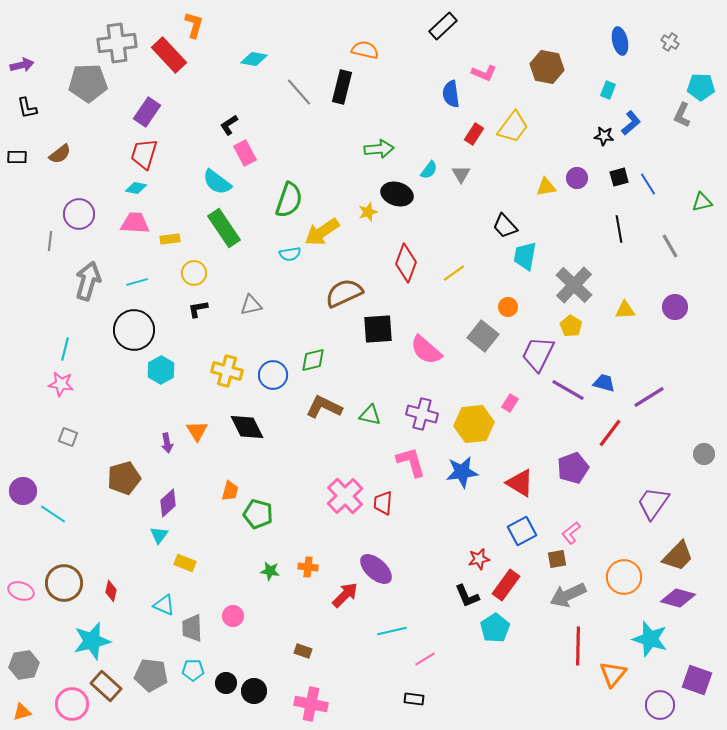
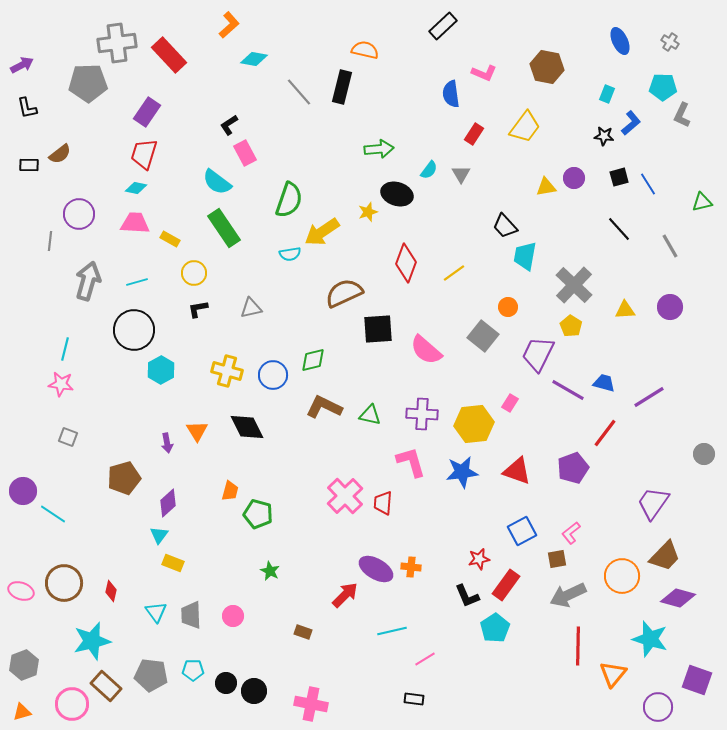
orange L-shape at (194, 25): moved 35 px right; rotated 32 degrees clockwise
blue ellipse at (620, 41): rotated 12 degrees counterclockwise
purple arrow at (22, 65): rotated 15 degrees counterclockwise
cyan pentagon at (701, 87): moved 38 px left
cyan rectangle at (608, 90): moved 1 px left, 4 px down
yellow trapezoid at (513, 127): moved 12 px right
black rectangle at (17, 157): moved 12 px right, 8 px down
purple circle at (577, 178): moved 3 px left
black line at (619, 229): rotated 32 degrees counterclockwise
yellow rectangle at (170, 239): rotated 36 degrees clockwise
gray triangle at (251, 305): moved 3 px down
purple circle at (675, 307): moved 5 px left
purple cross at (422, 414): rotated 12 degrees counterclockwise
red line at (610, 433): moved 5 px left
red triangle at (520, 483): moved 3 px left, 12 px up; rotated 12 degrees counterclockwise
brown trapezoid at (678, 556): moved 13 px left
yellow rectangle at (185, 563): moved 12 px left
orange cross at (308, 567): moved 103 px right
purple ellipse at (376, 569): rotated 12 degrees counterclockwise
green star at (270, 571): rotated 18 degrees clockwise
orange circle at (624, 577): moved 2 px left, 1 px up
cyan triangle at (164, 605): moved 8 px left, 7 px down; rotated 30 degrees clockwise
gray trapezoid at (192, 628): moved 1 px left, 13 px up
brown rectangle at (303, 651): moved 19 px up
gray hexagon at (24, 665): rotated 12 degrees counterclockwise
purple circle at (660, 705): moved 2 px left, 2 px down
